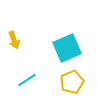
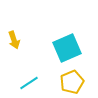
cyan line: moved 2 px right, 3 px down
